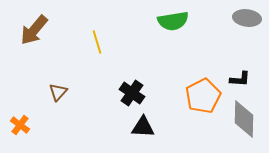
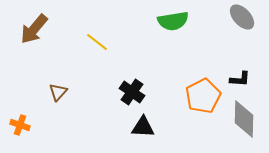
gray ellipse: moved 5 px left, 1 px up; rotated 40 degrees clockwise
brown arrow: moved 1 px up
yellow line: rotated 35 degrees counterclockwise
black cross: moved 1 px up
orange cross: rotated 18 degrees counterclockwise
